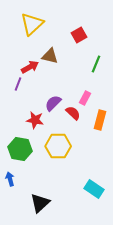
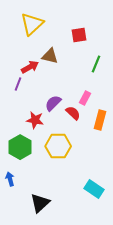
red square: rotated 21 degrees clockwise
green hexagon: moved 2 px up; rotated 20 degrees clockwise
